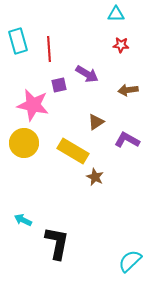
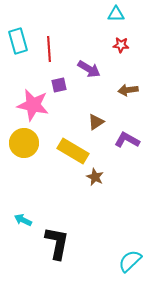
purple arrow: moved 2 px right, 5 px up
